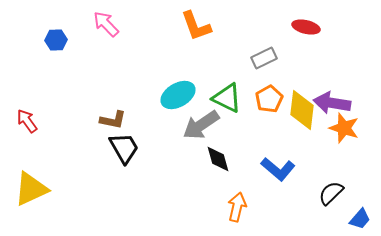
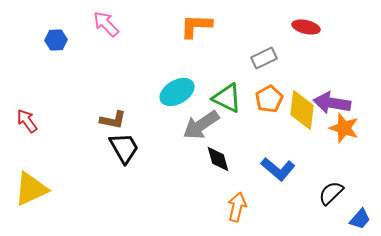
orange L-shape: rotated 112 degrees clockwise
cyan ellipse: moved 1 px left, 3 px up
